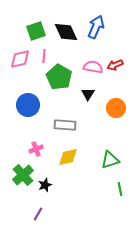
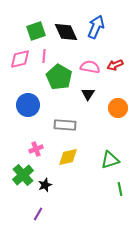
pink semicircle: moved 3 px left
orange circle: moved 2 px right
